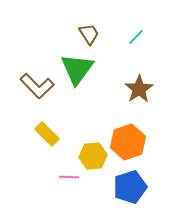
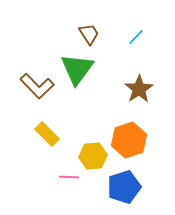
orange hexagon: moved 1 px right, 2 px up
blue pentagon: moved 6 px left
